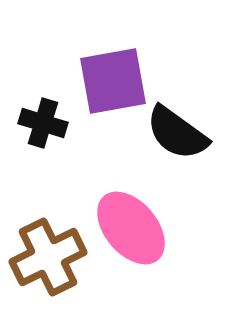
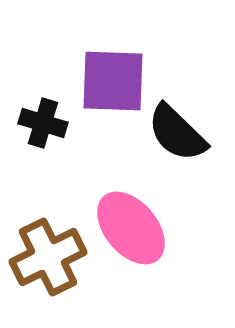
purple square: rotated 12 degrees clockwise
black semicircle: rotated 8 degrees clockwise
